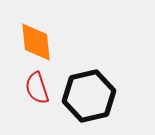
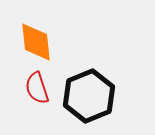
black hexagon: rotated 9 degrees counterclockwise
